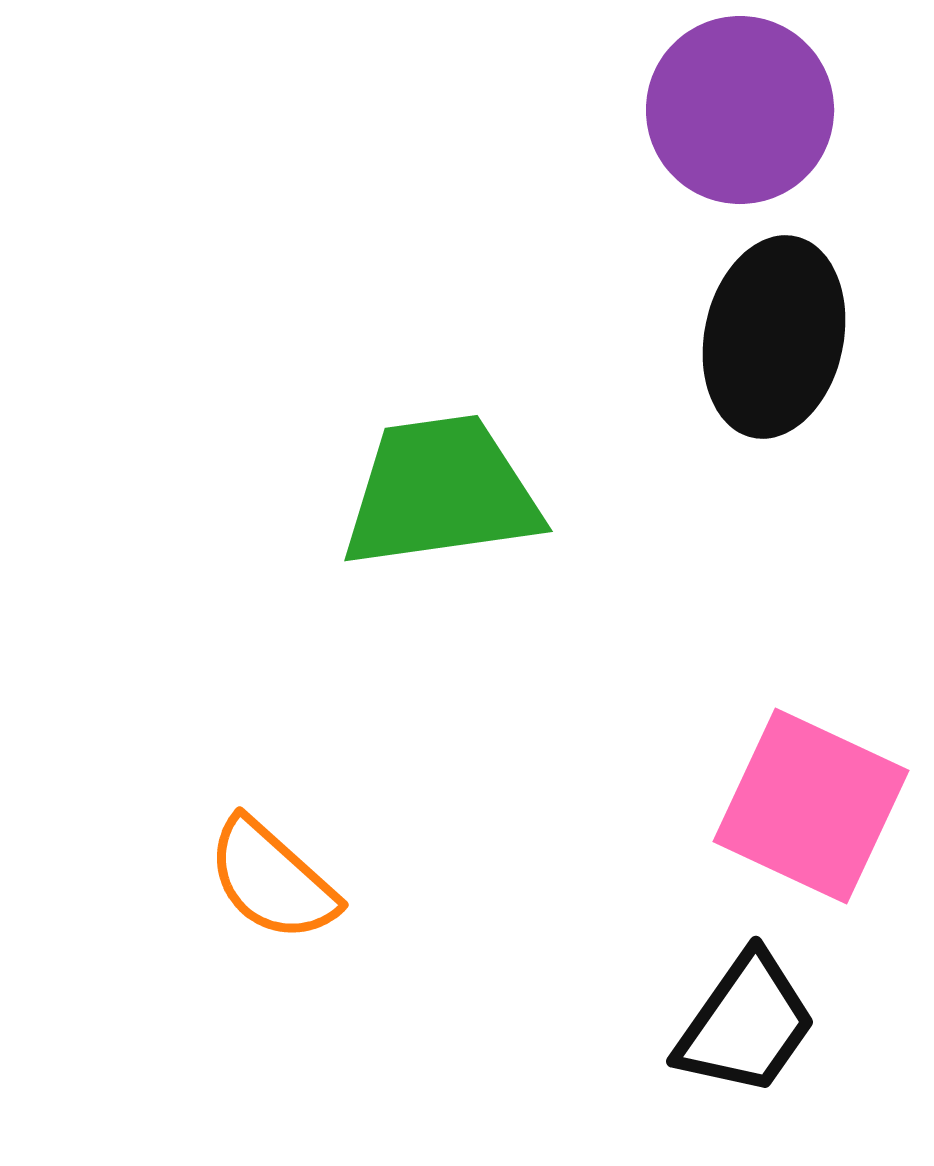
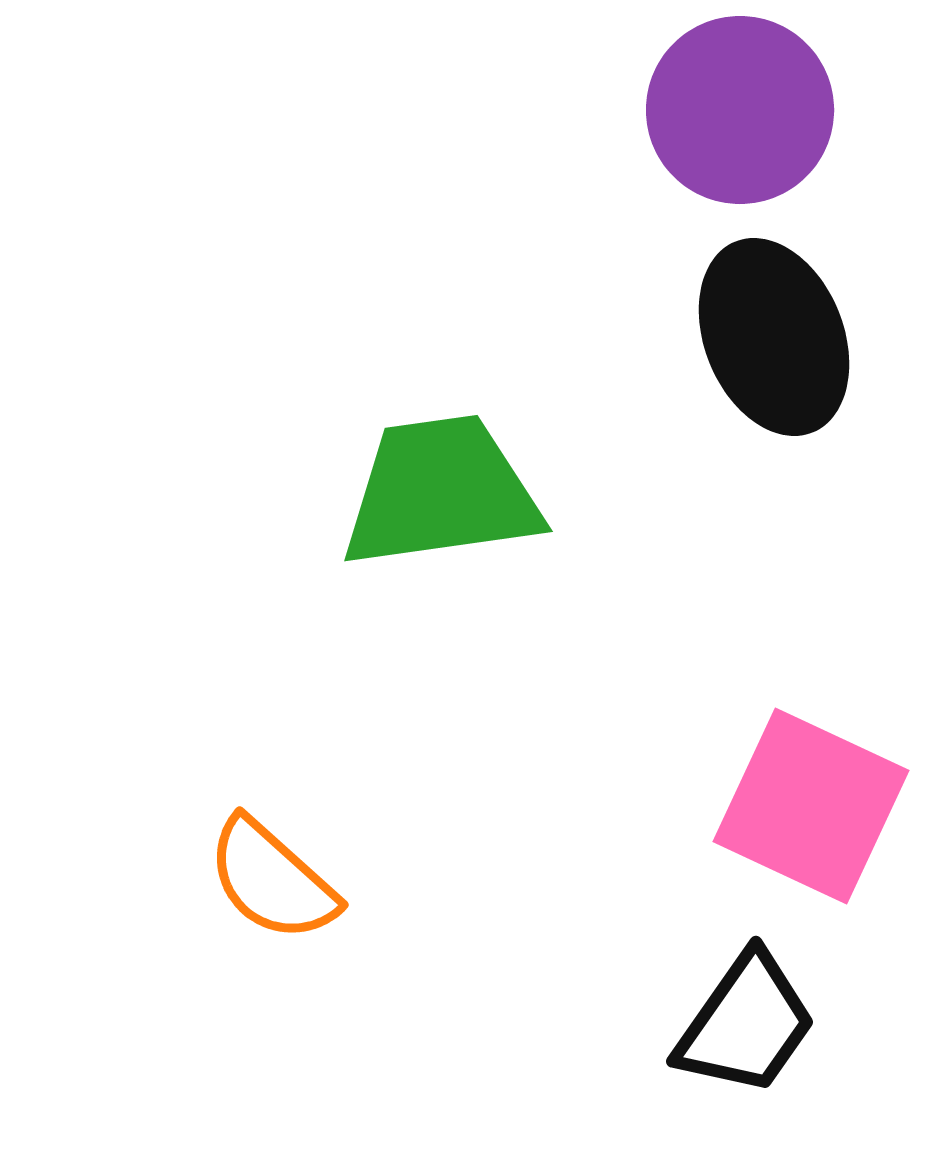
black ellipse: rotated 34 degrees counterclockwise
